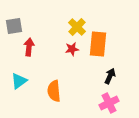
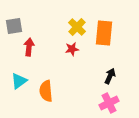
orange rectangle: moved 6 px right, 11 px up
orange semicircle: moved 8 px left
